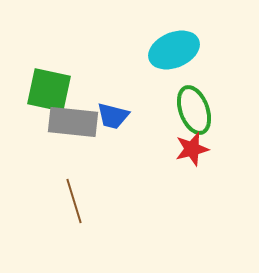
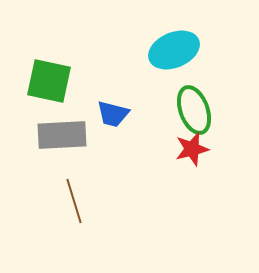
green square: moved 9 px up
blue trapezoid: moved 2 px up
gray rectangle: moved 11 px left, 13 px down; rotated 9 degrees counterclockwise
